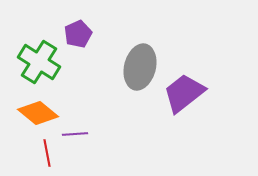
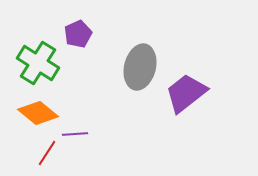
green cross: moved 1 px left, 1 px down
purple trapezoid: moved 2 px right
red line: rotated 44 degrees clockwise
